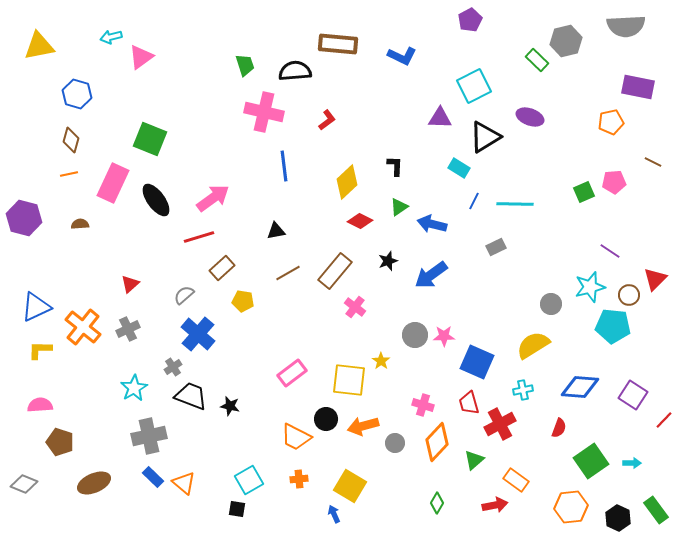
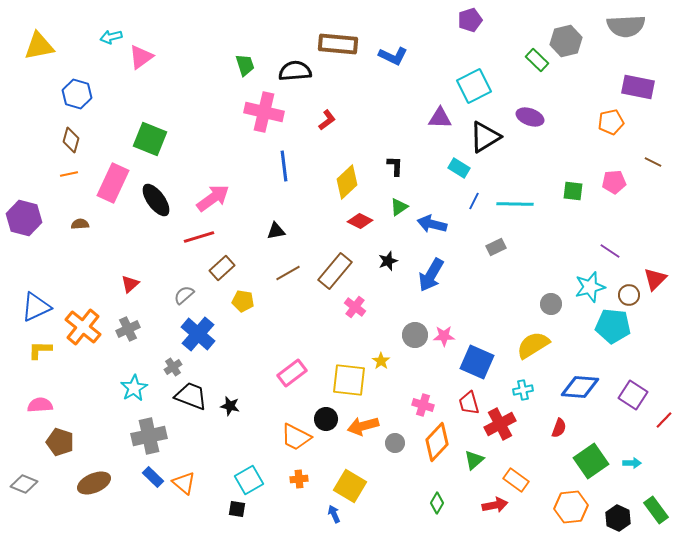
purple pentagon at (470, 20): rotated 10 degrees clockwise
blue L-shape at (402, 56): moved 9 px left
green square at (584, 192): moved 11 px left, 1 px up; rotated 30 degrees clockwise
blue arrow at (431, 275): rotated 24 degrees counterclockwise
